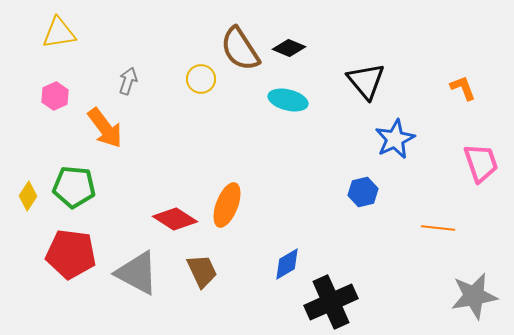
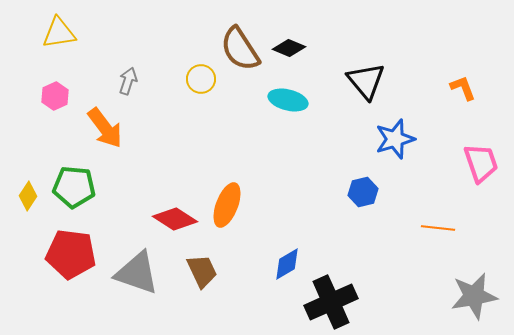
blue star: rotated 9 degrees clockwise
gray triangle: rotated 9 degrees counterclockwise
